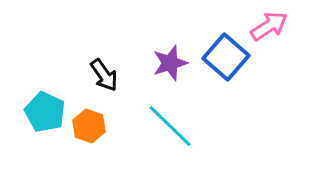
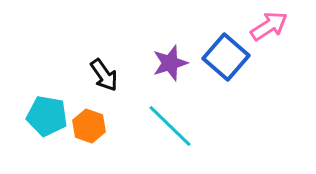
cyan pentagon: moved 2 px right, 4 px down; rotated 15 degrees counterclockwise
